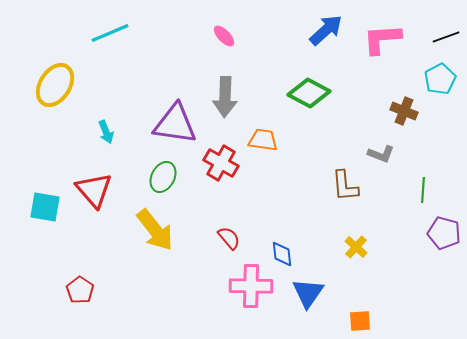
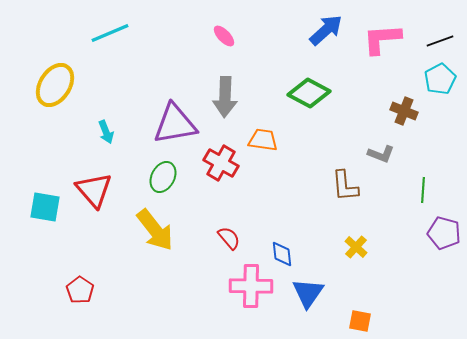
black line: moved 6 px left, 4 px down
purple triangle: rotated 18 degrees counterclockwise
orange square: rotated 15 degrees clockwise
